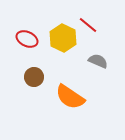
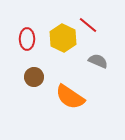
red ellipse: rotated 65 degrees clockwise
